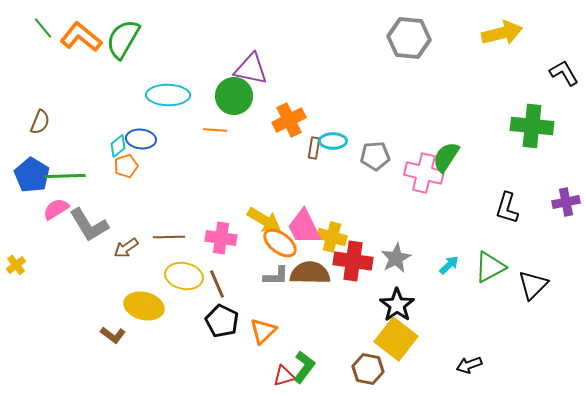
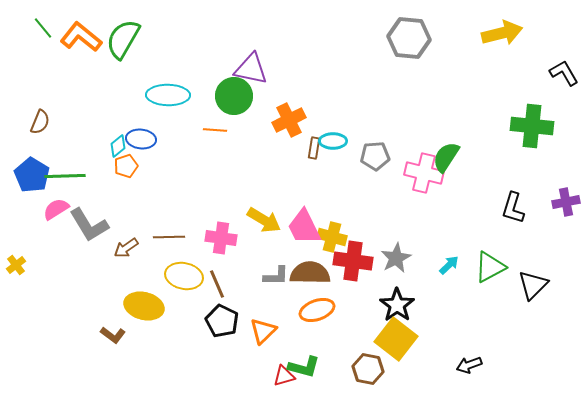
black L-shape at (507, 208): moved 6 px right
orange ellipse at (280, 243): moved 37 px right, 67 px down; rotated 56 degrees counterclockwise
green L-shape at (304, 367): rotated 68 degrees clockwise
